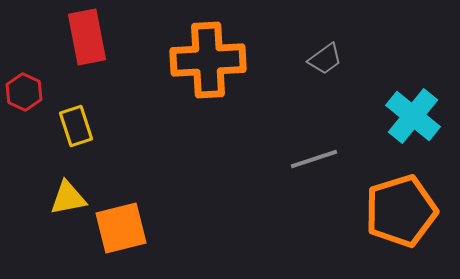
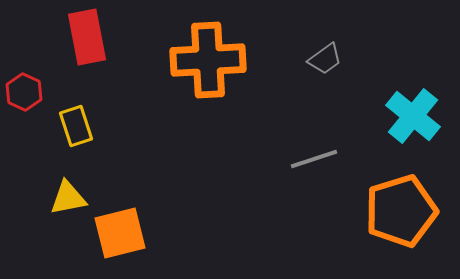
orange square: moved 1 px left, 5 px down
